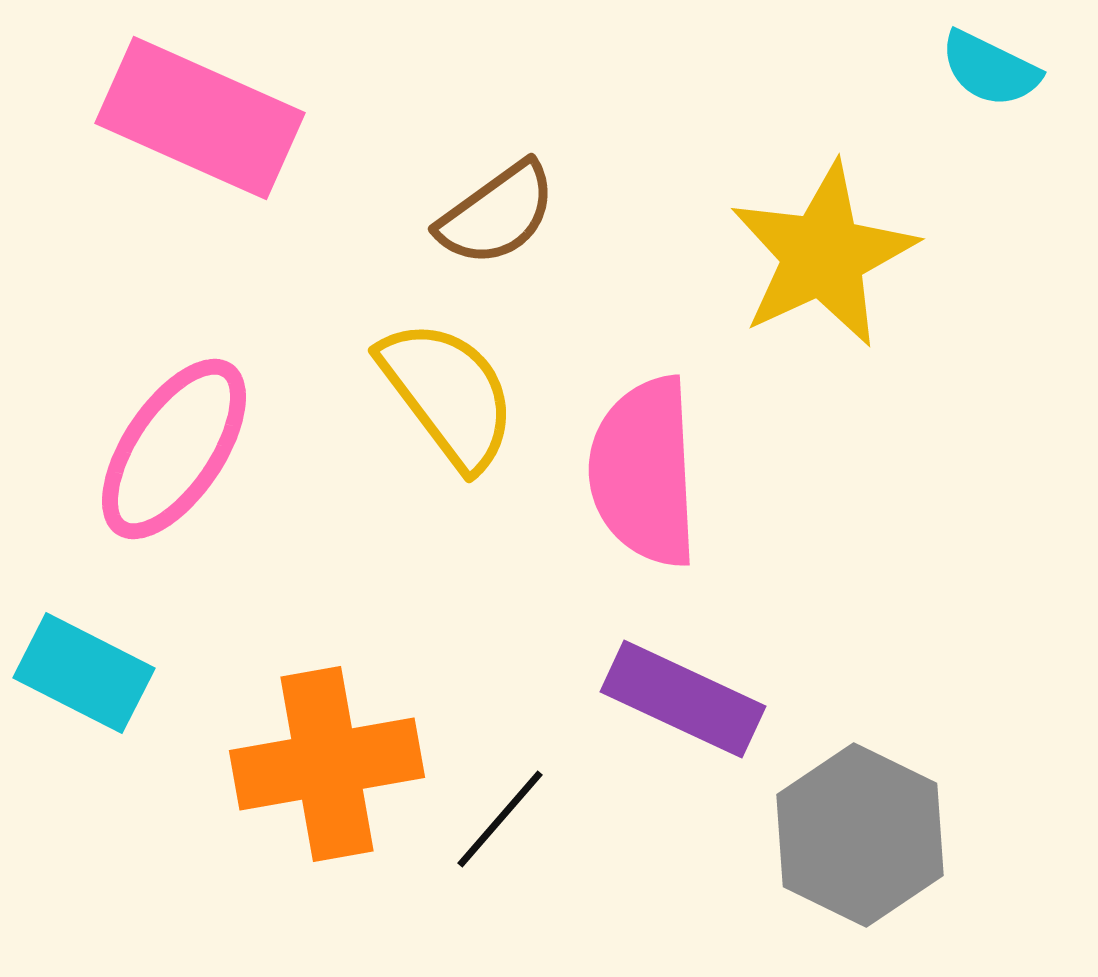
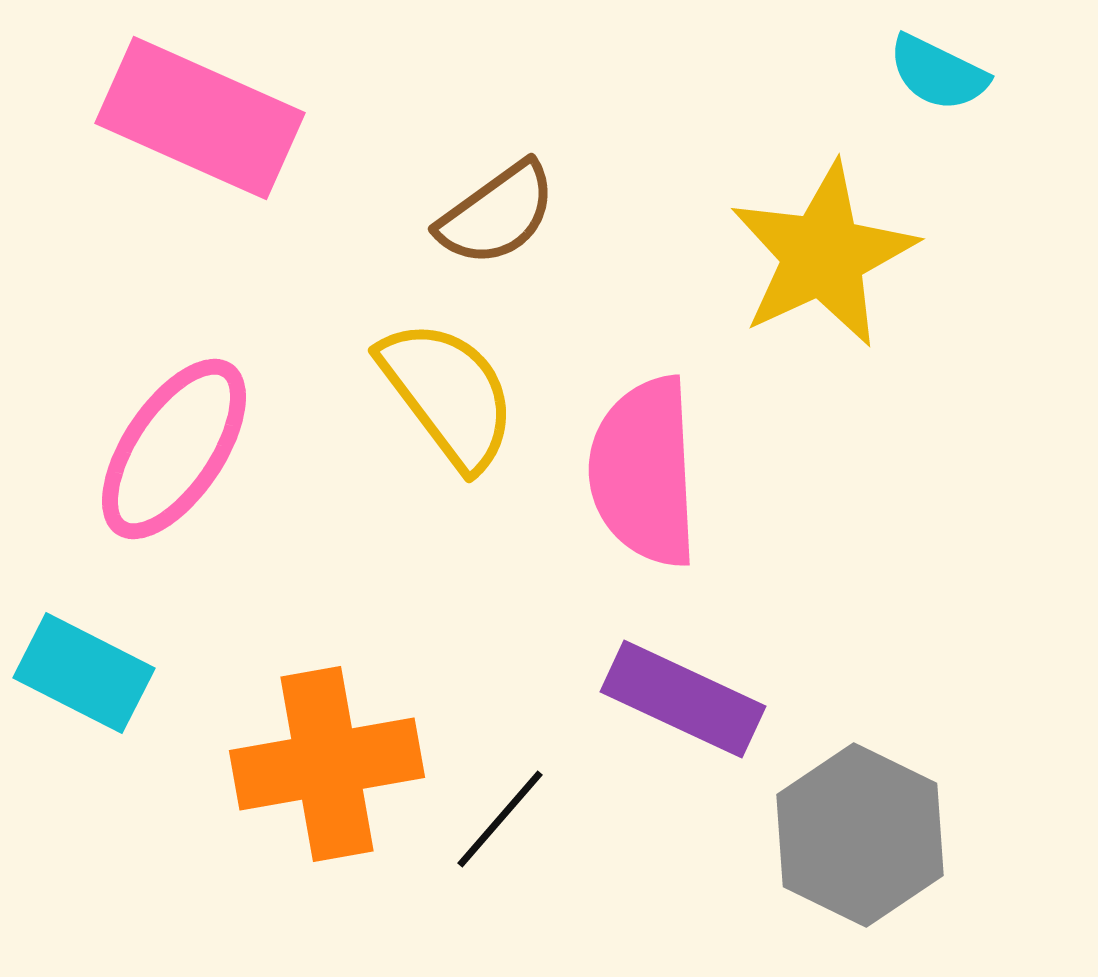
cyan semicircle: moved 52 px left, 4 px down
